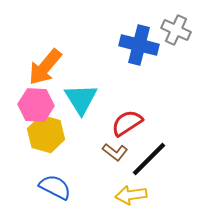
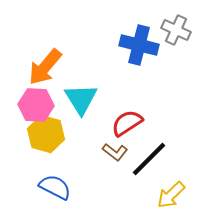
yellow arrow: moved 40 px right; rotated 36 degrees counterclockwise
